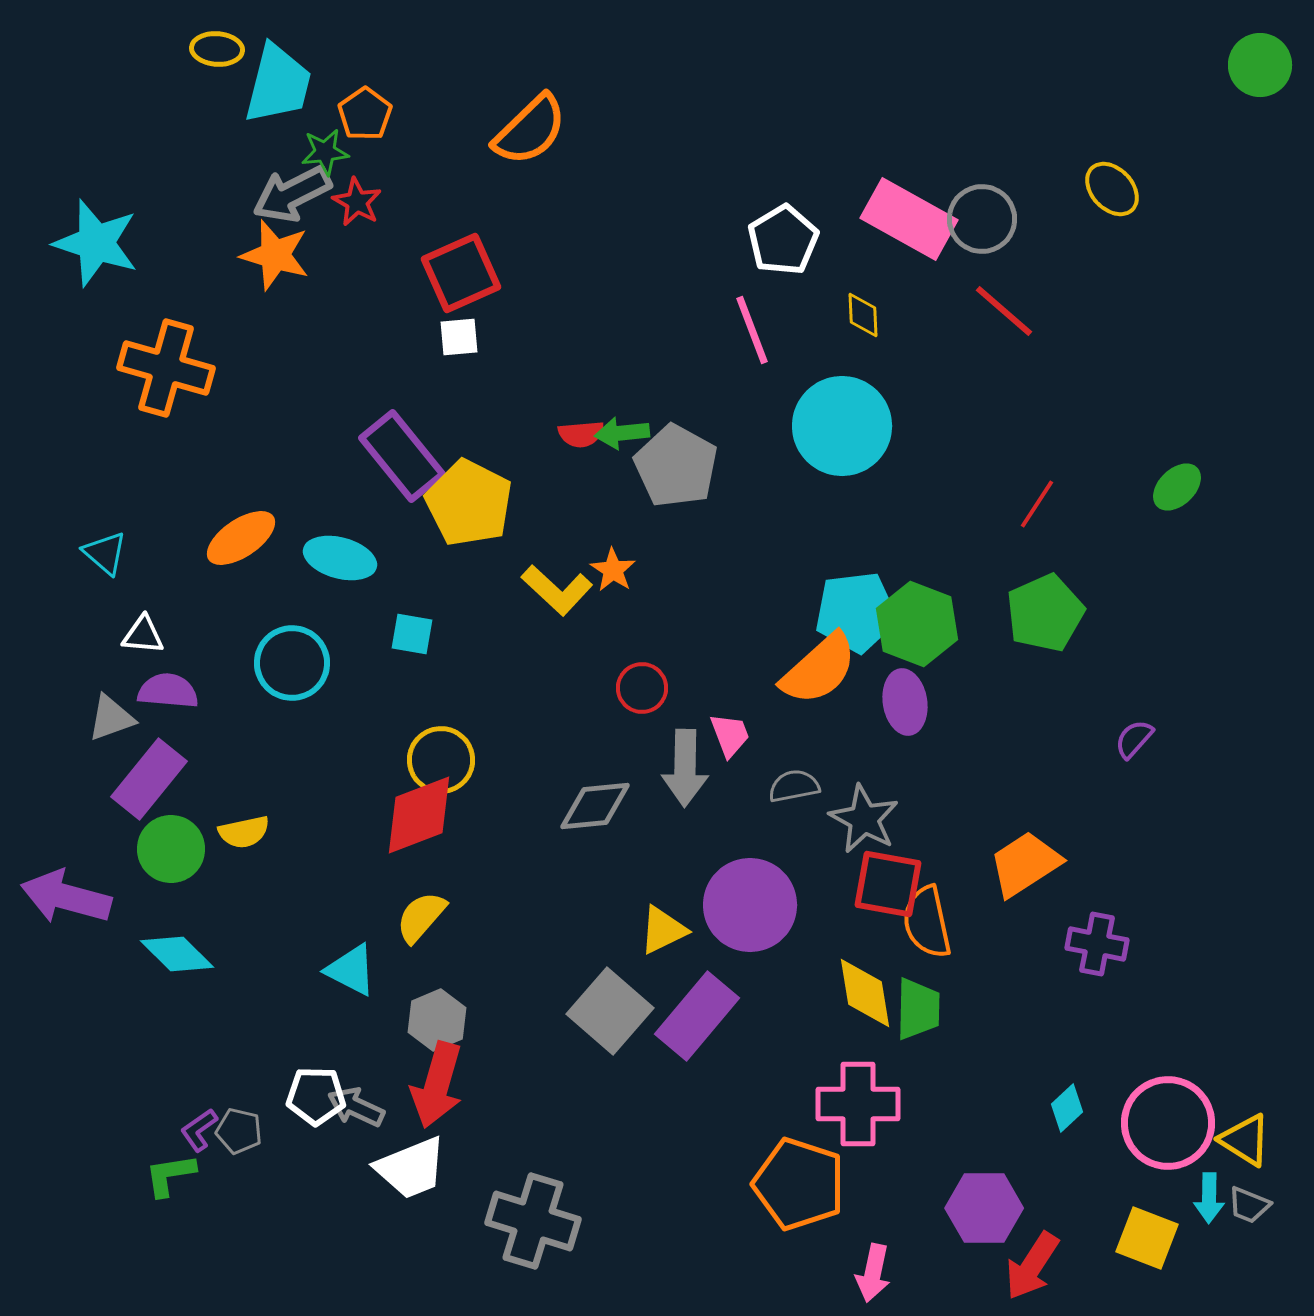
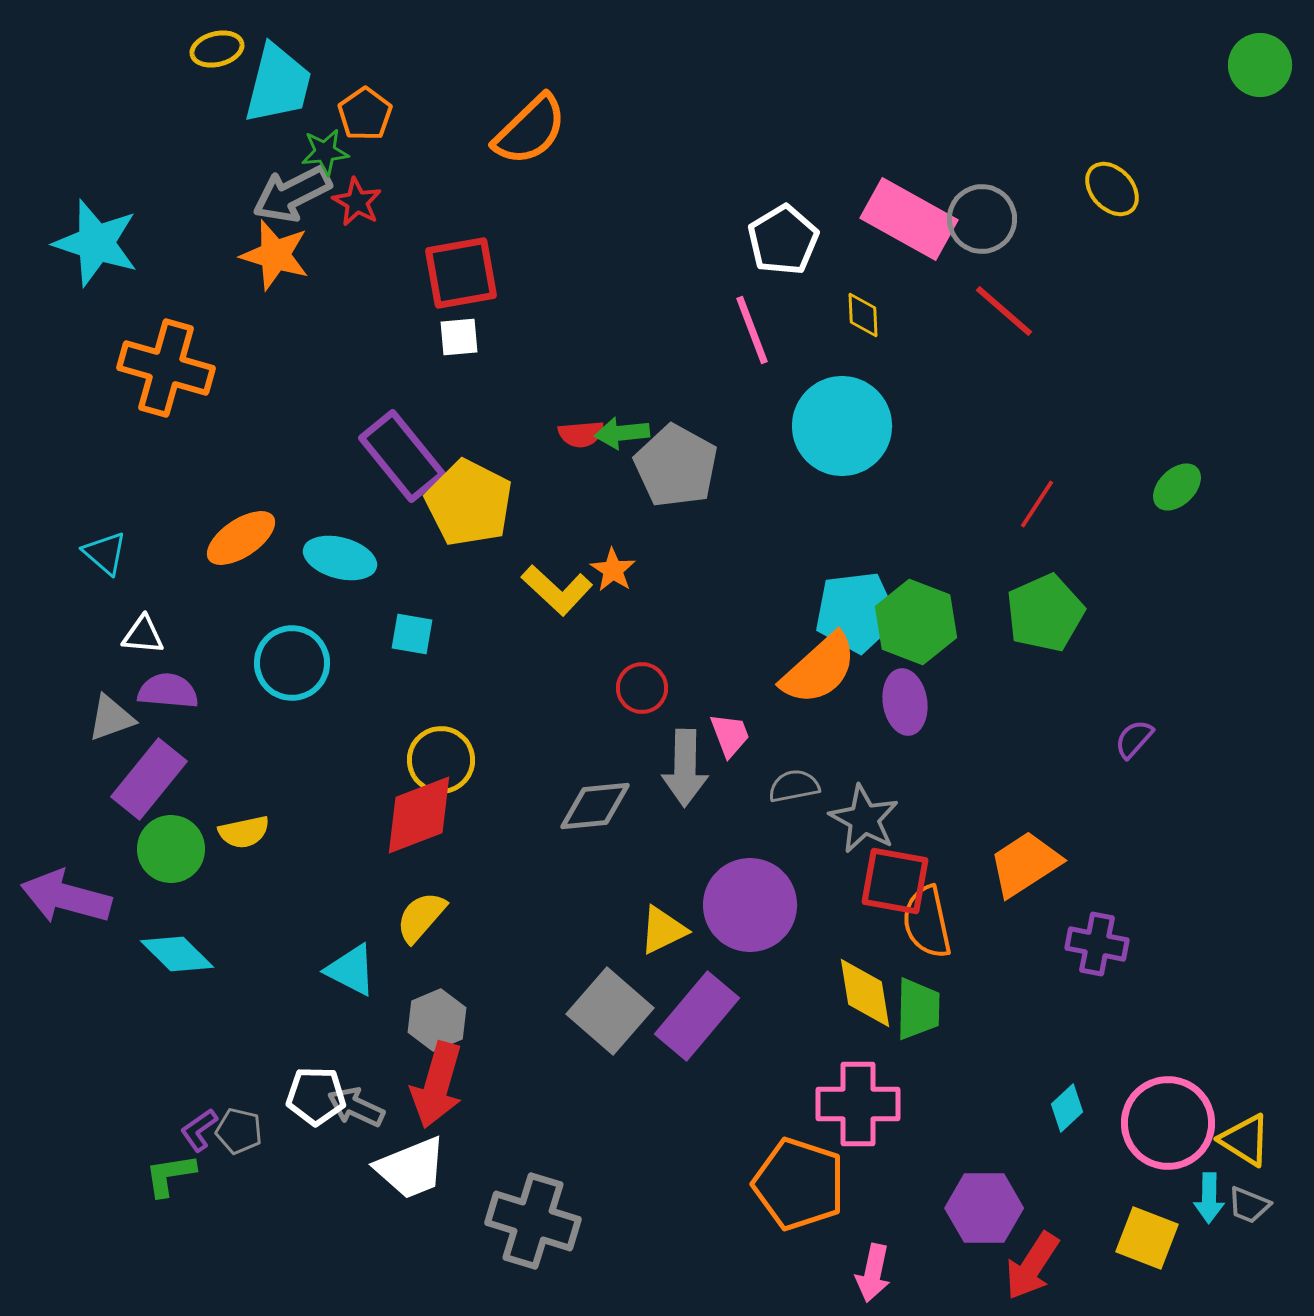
yellow ellipse at (217, 49): rotated 18 degrees counterclockwise
red square at (461, 273): rotated 14 degrees clockwise
green hexagon at (917, 624): moved 1 px left, 2 px up
red square at (888, 884): moved 7 px right, 3 px up
